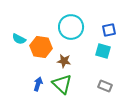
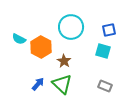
orange hexagon: rotated 20 degrees clockwise
brown star: rotated 24 degrees clockwise
blue arrow: rotated 24 degrees clockwise
